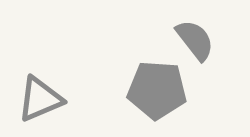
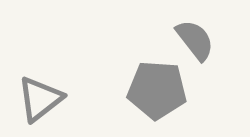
gray triangle: rotated 15 degrees counterclockwise
